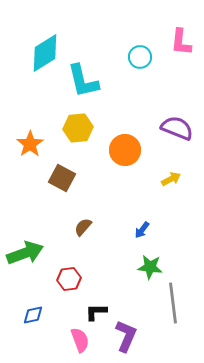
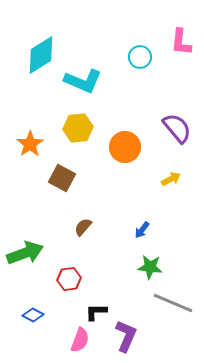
cyan diamond: moved 4 px left, 2 px down
cyan L-shape: rotated 54 degrees counterclockwise
purple semicircle: rotated 28 degrees clockwise
orange circle: moved 3 px up
gray line: rotated 60 degrees counterclockwise
blue diamond: rotated 40 degrees clockwise
pink semicircle: rotated 40 degrees clockwise
